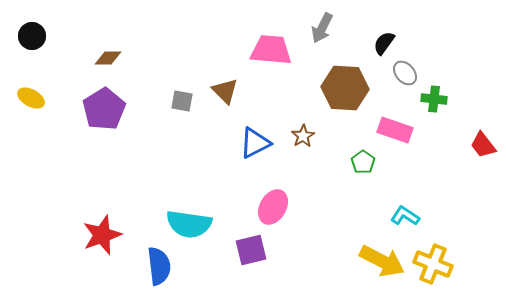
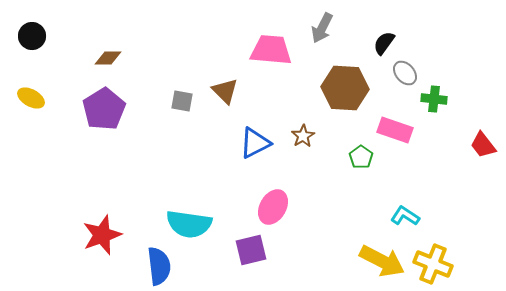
green pentagon: moved 2 px left, 5 px up
